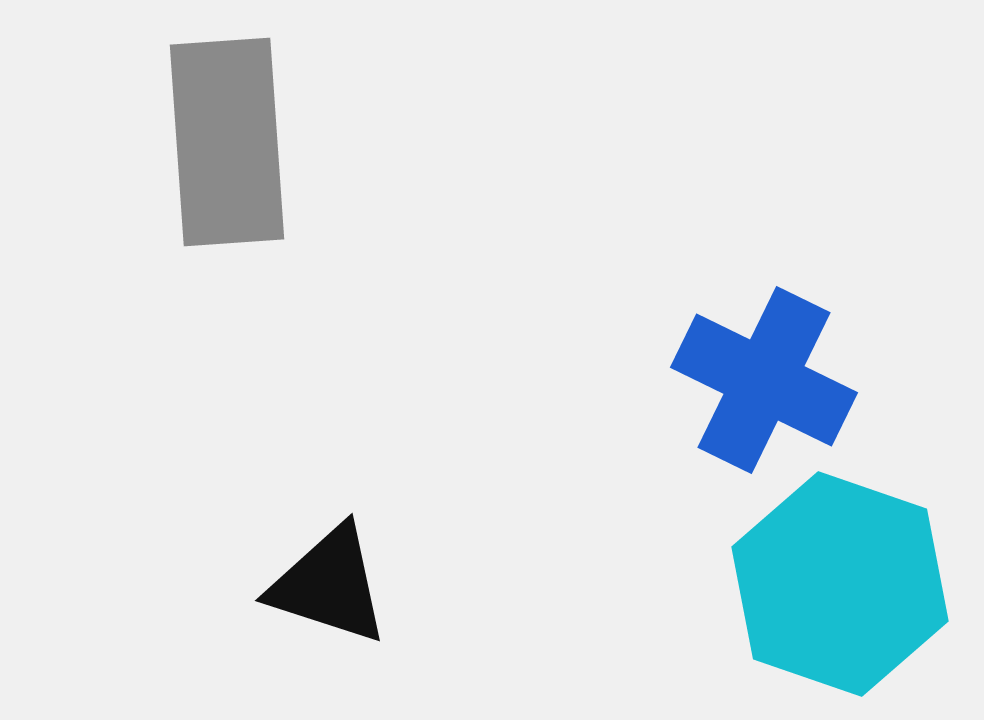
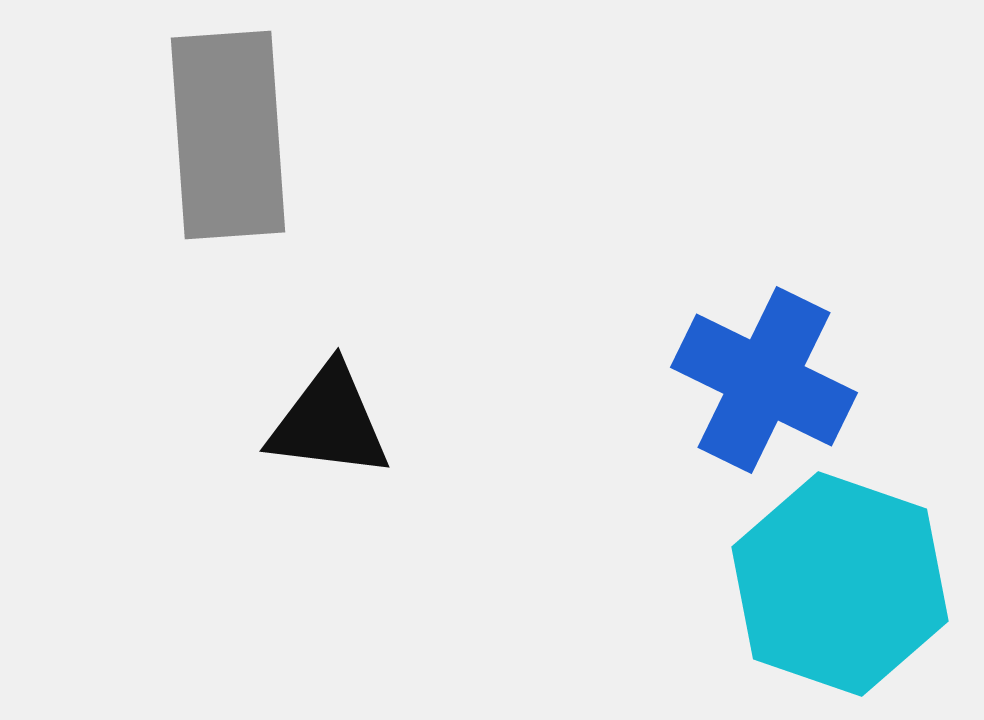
gray rectangle: moved 1 px right, 7 px up
black triangle: moved 163 px up; rotated 11 degrees counterclockwise
